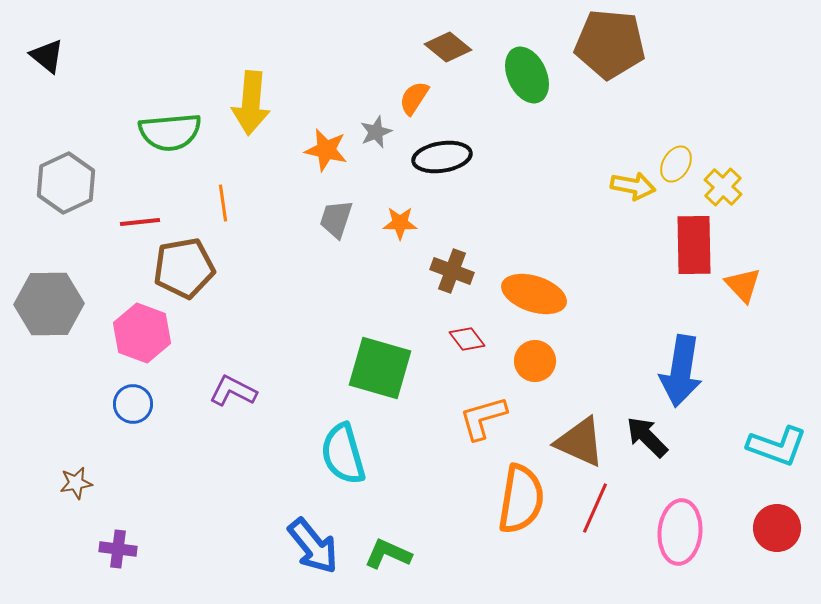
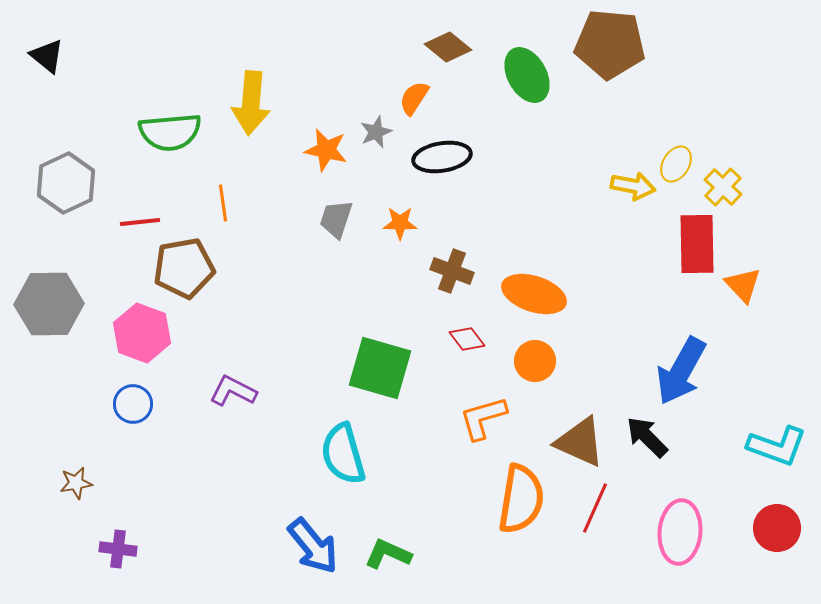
green ellipse at (527, 75): rotated 4 degrees counterclockwise
red rectangle at (694, 245): moved 3 px right, 1 px up
blue arrow at (681, 371): rotated 20 degrees clockwise
